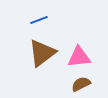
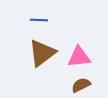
blue line: rotated 24 degrees clockwise
brown semicircle: moved 1 px down
